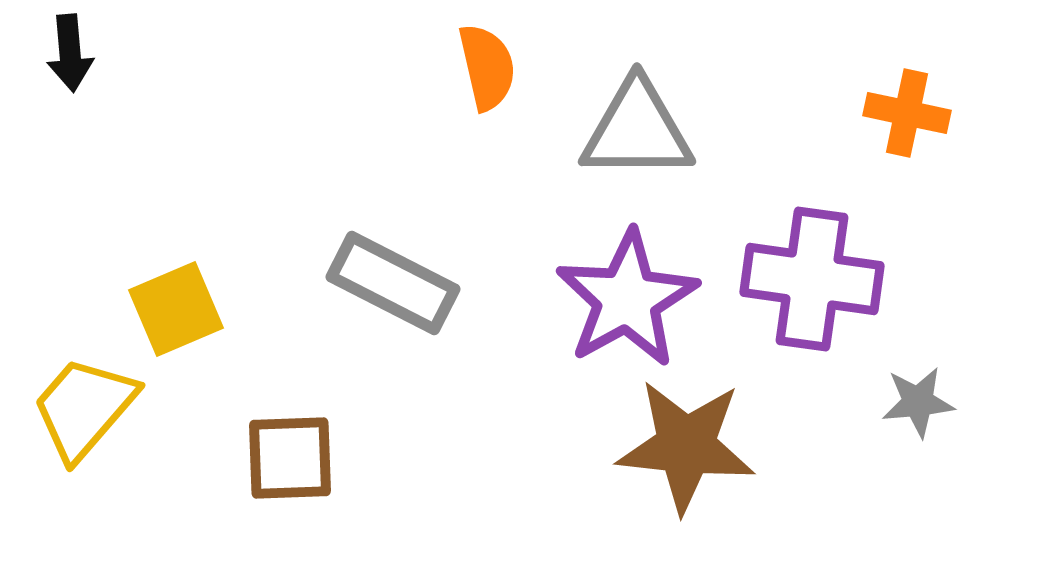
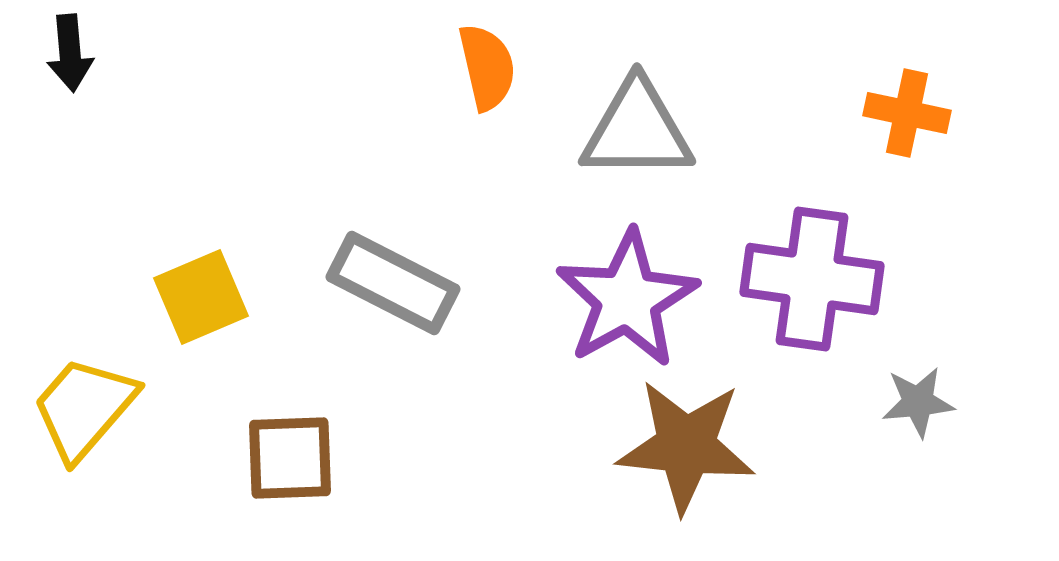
yellow square: moved 25 px right, 12 px up
